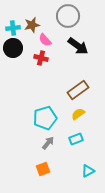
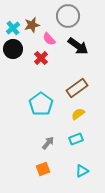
cyan cross: rotated 32 degrees counterclockwise
pink semicircle: moved 4 px right, 1 px up
black circle: moved 1 px down
red cross: rotated 32 degrees clockwise
brown rectangle: moved 1 px left, 2 px up
cyan pentagon: moved 4 px left, 14 px up; rotated 20 degrees counterclockwise
cyan triangle: moved 6 px left
